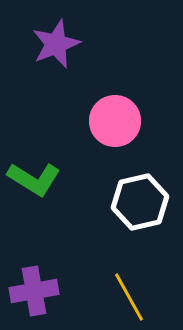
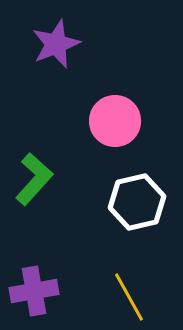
green L-shape: rotated 80 degrees counterclockwise
white hexagon: moved 3 px left
